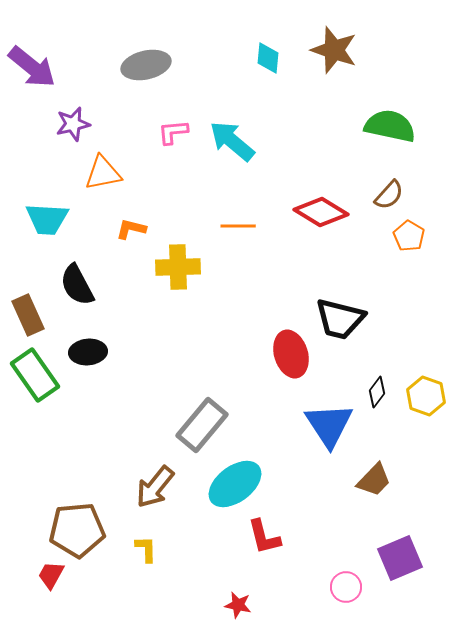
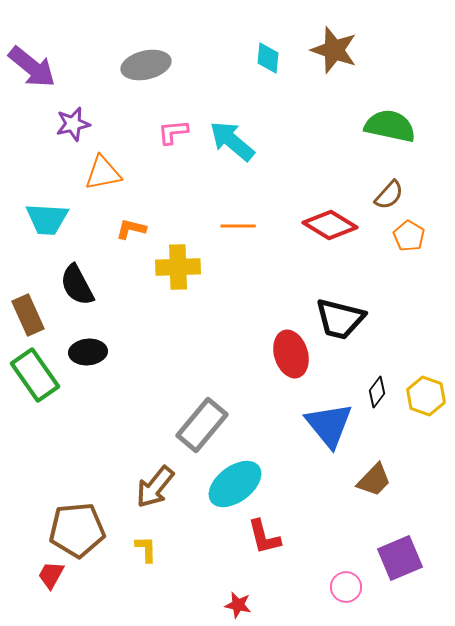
red diamond: moved 9 px right, 13 px down
blue triangle: rotated 6 degrees counterclockwise
